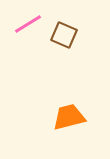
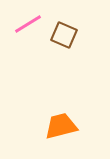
orange trapezoid: moved 8 px left, 9 px down
